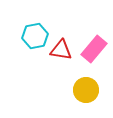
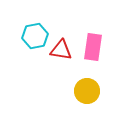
pink rectangle: moved 1 px left, 2 px up; rotated 32 degrees counterclockwise
yellow circle: moved 1 px right, 1 px down
